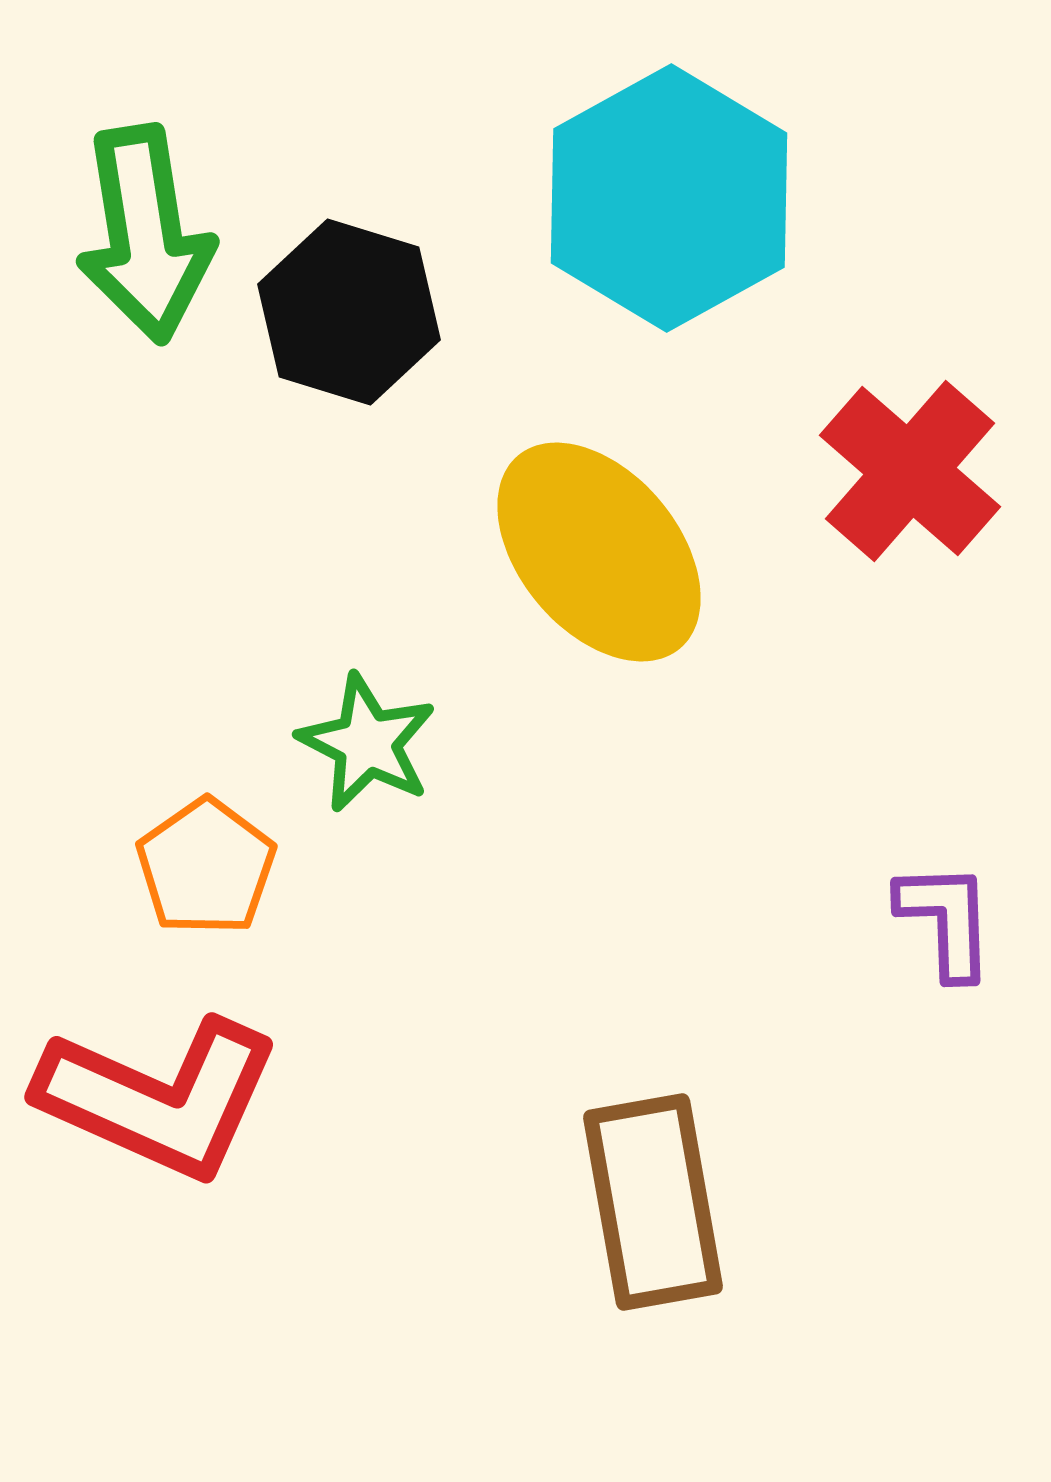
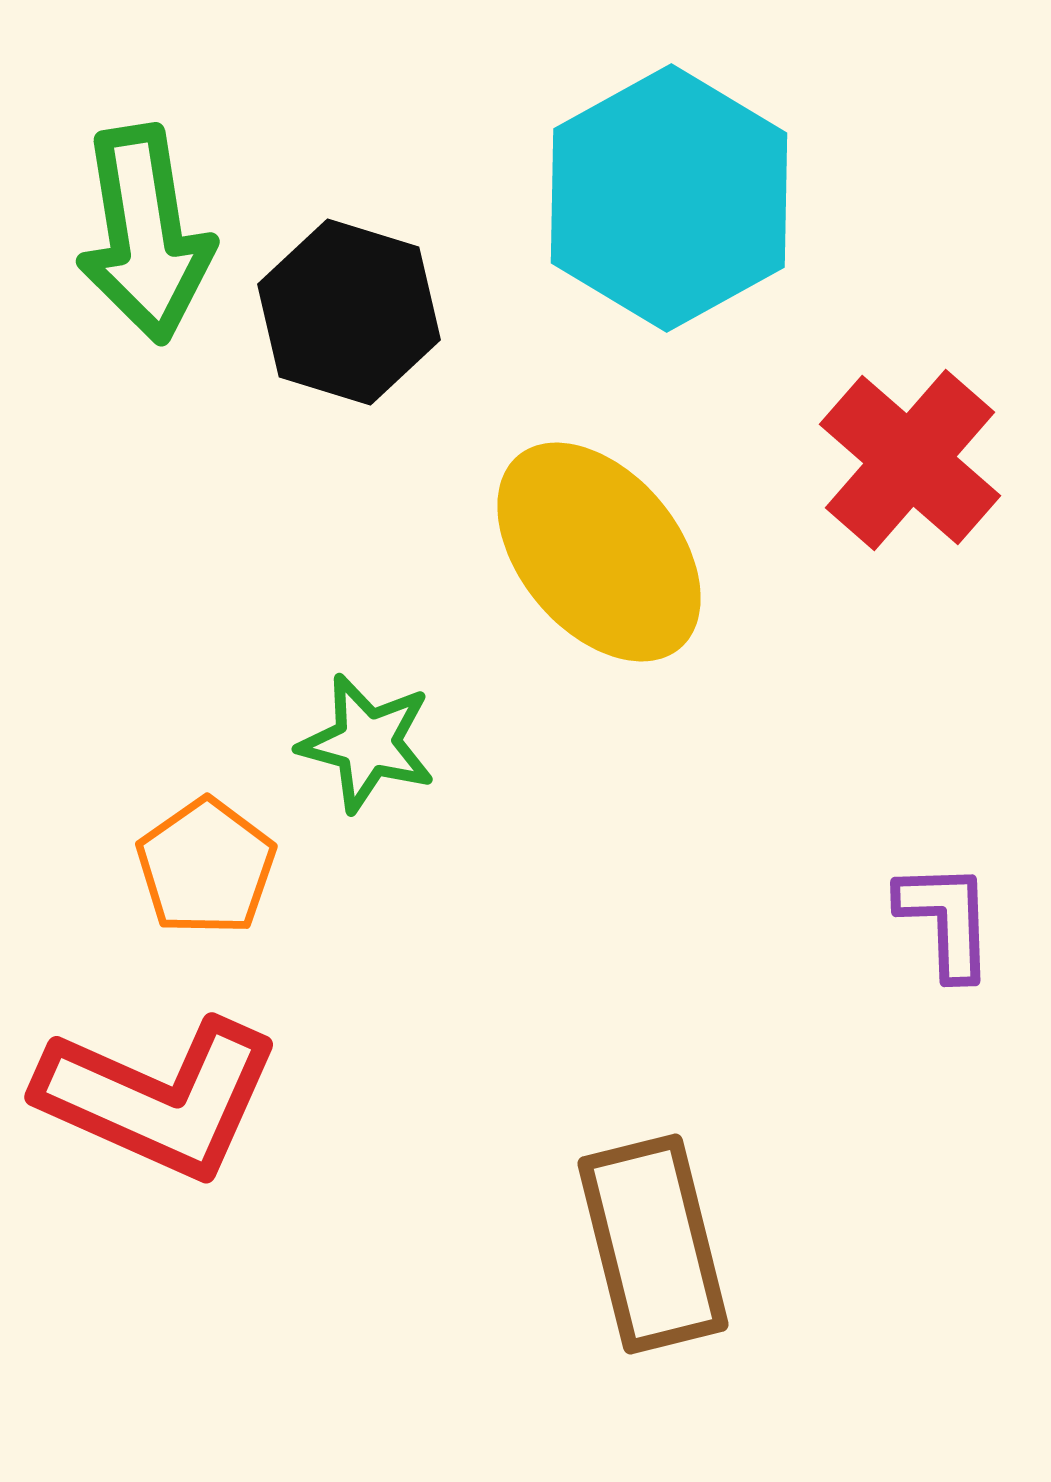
red cross: moved 11 px up
green star: rotated 12 degrees counterclockwise
brown rectangle: moved 42 px down; rotated 4 degrees counterclockwise
